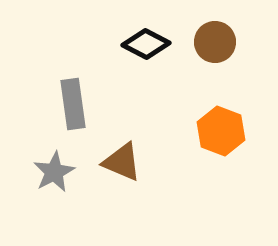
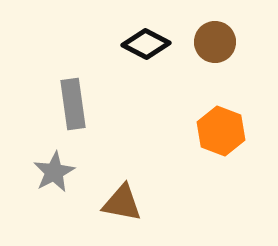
brown triangle: moved 41 px down; rotated 12 degrees counterclockwise
